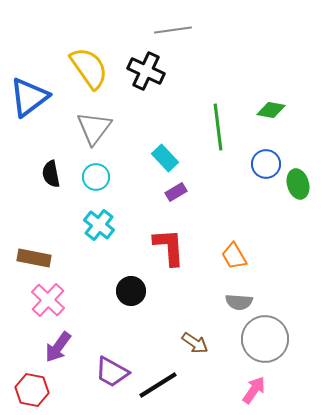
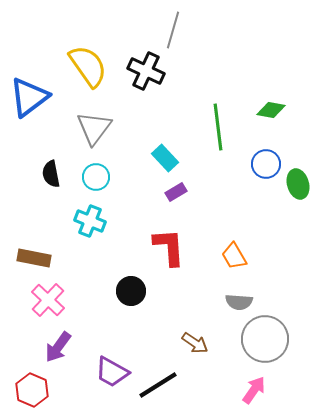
gray line: rotated 66 degrees counterclockwise
yellow semicircle: moved 1 px left, 2 px up
cyan cross: moved 9 px left, 4 px up; rotated 16 degrees counterclockwise
red hexagon: rotated 12 degrees clockwise
